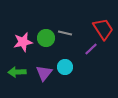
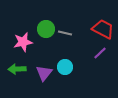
red trapezoid: rotated 30 degrees counterclockwise
green circle: moved 9 px up
purple line: moved 9 px right, 4 px down
green arrow: moved 3 px up
